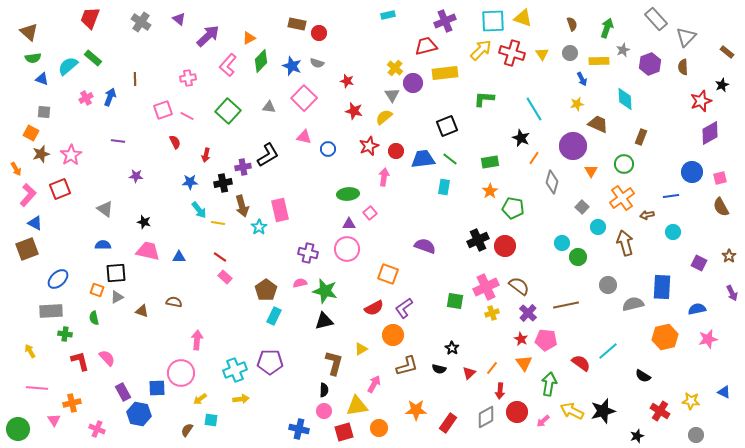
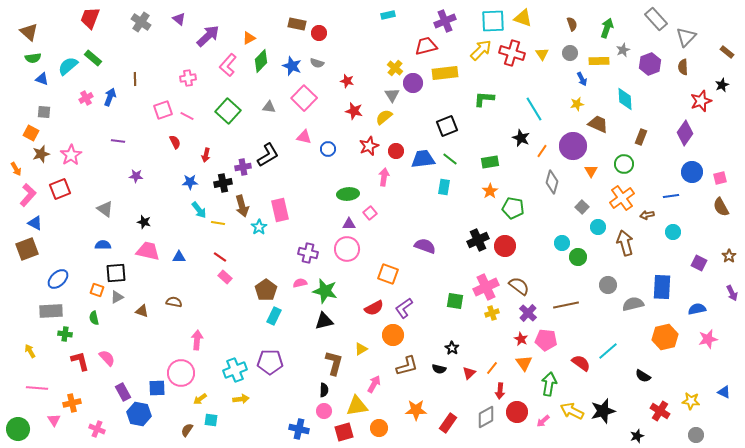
purple diamond at (710, 133): moved 25 px left; rotated 25 degrees counterclockwise
orange line at (534, 158): moved 8 px right, 7 px up
